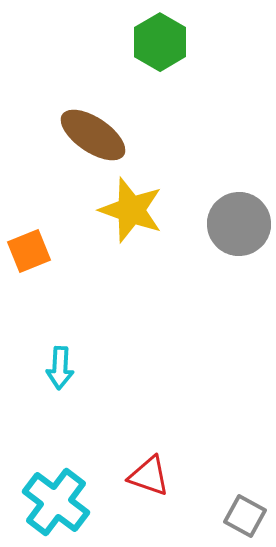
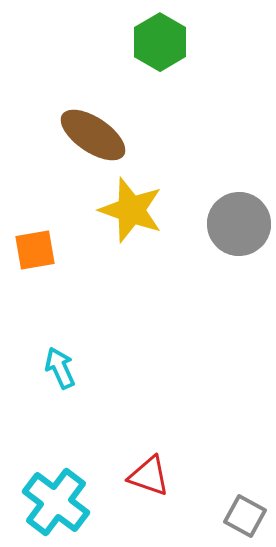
orange square: moved 6 px right, 1 px up; rotated 12 degrees clockwise
cyan arrow: rotated 153 degrees clockwise
